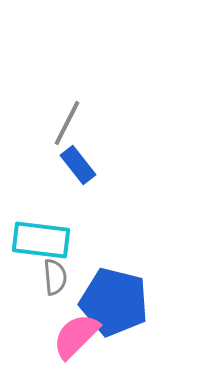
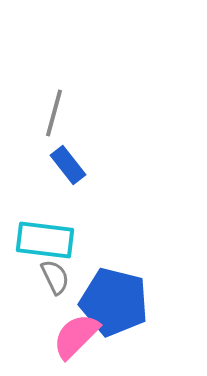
gray line: moved 13 px left, 10 px up; rotated 12 degrees counterclockwise
blue rectangle: moved 10 px left
cyan rectangle: moved 4 px right
gray semicircle: rotated 21 degrees counterclockwise
